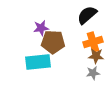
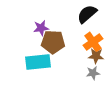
black semicircle: moved 1 px up
orange cross: rotated 18 degrees counterclockwise
